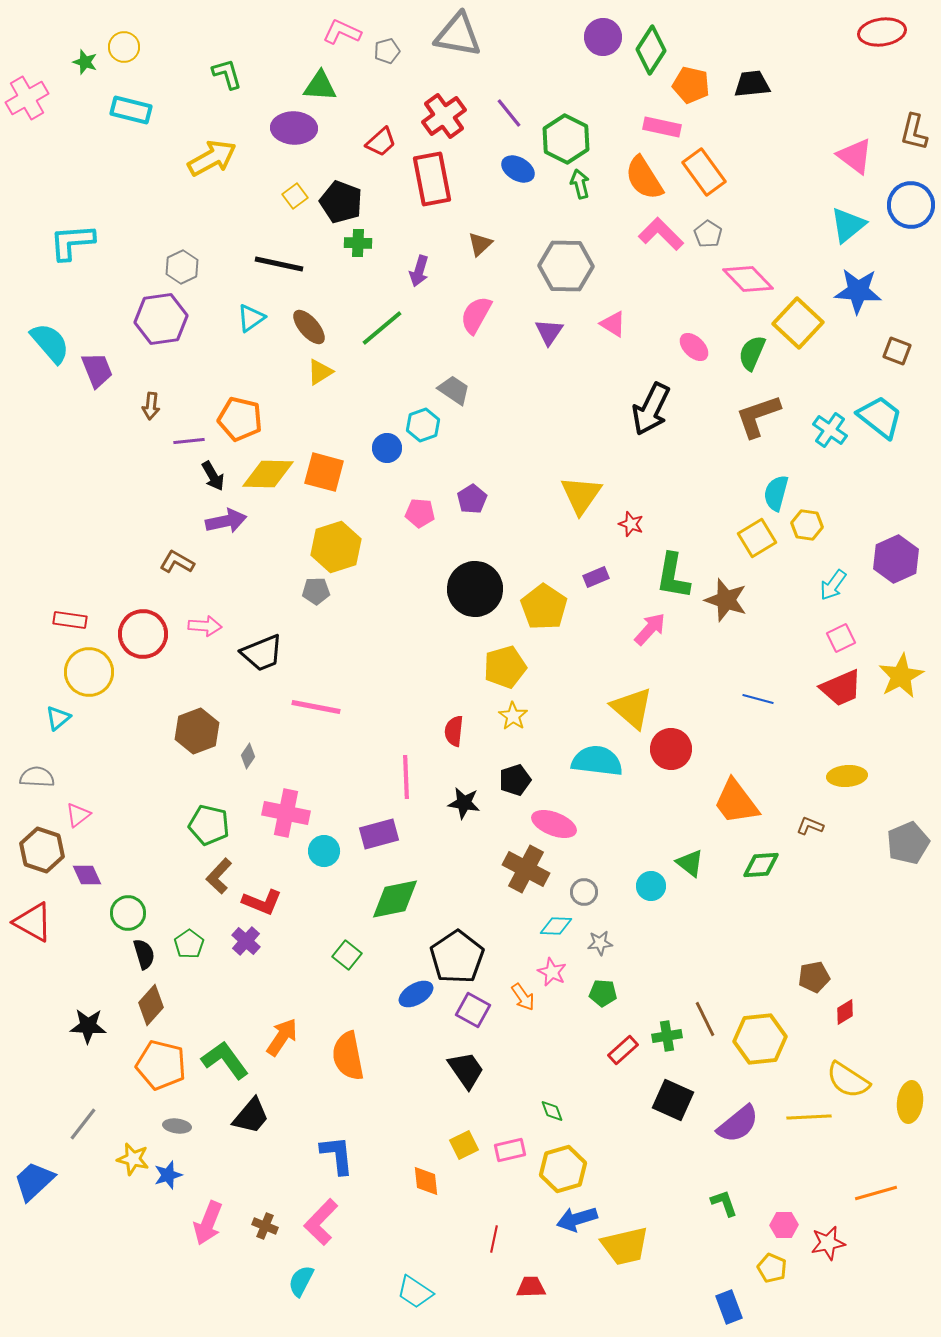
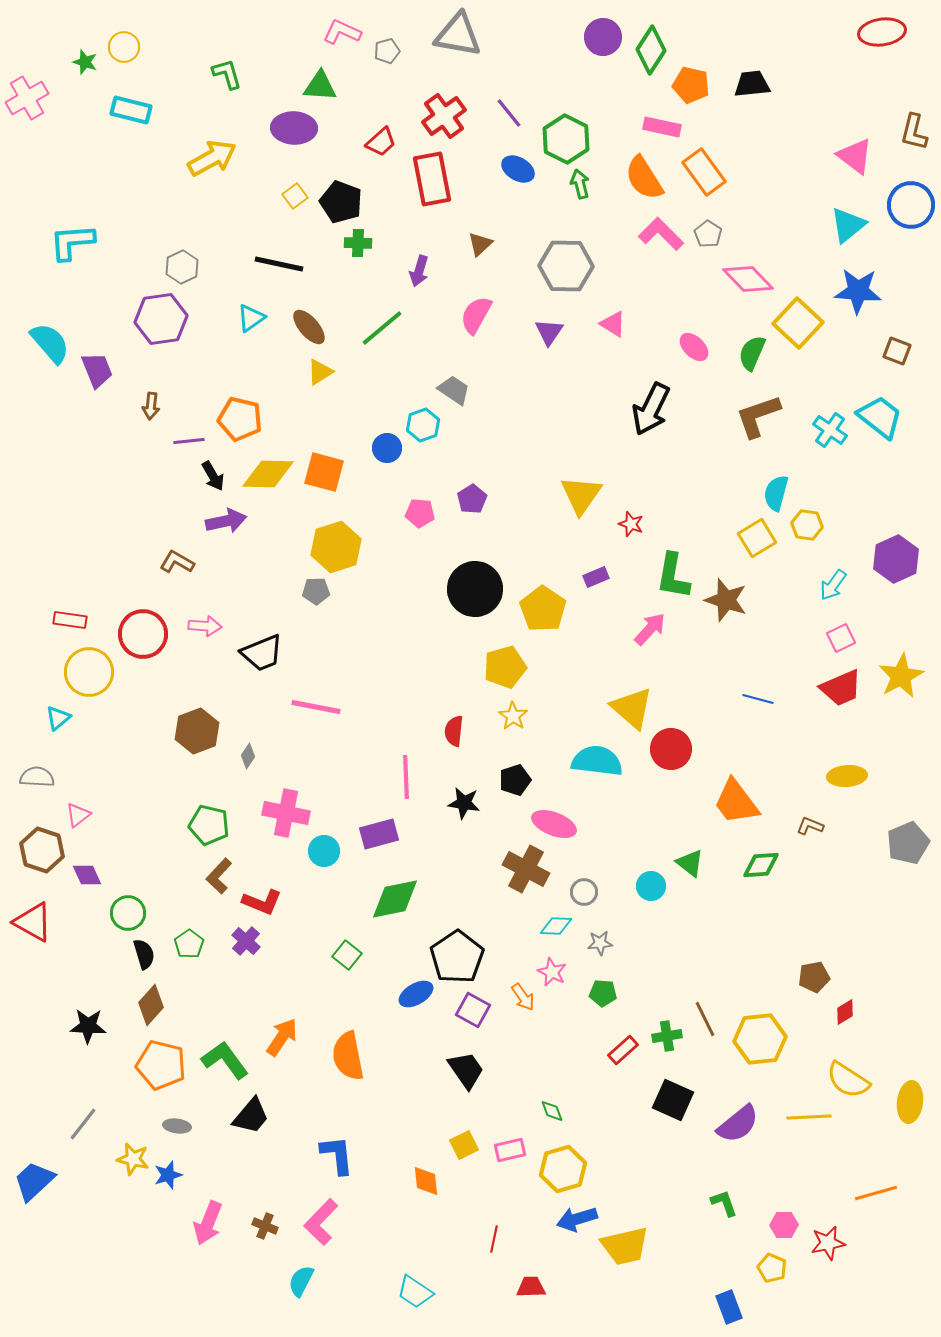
yellow pentagon at (544, 607): moved 1 px left, 2 px down
